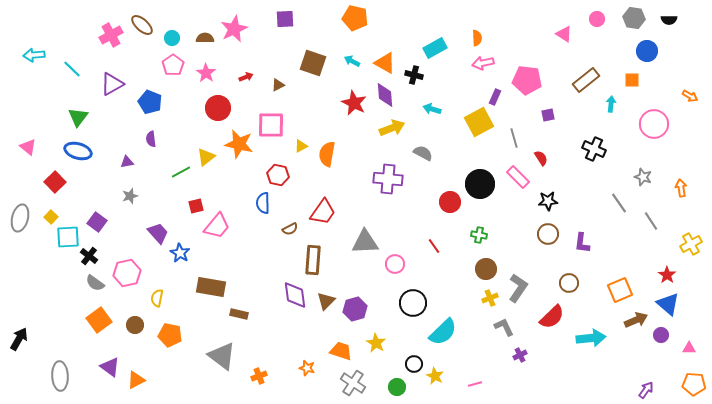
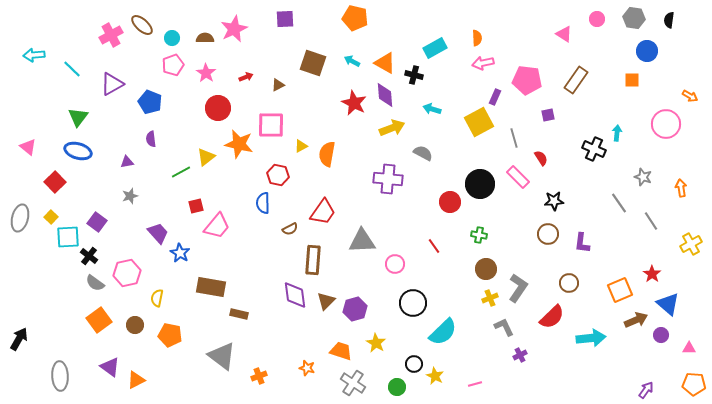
black semicircle at (669, 20): rotated 98 degrees clockwise
pink pentagon at (173, 65): rotated 15 degrees clockwise
brown rectangle at (586, 80): moved 10 px left; rotated 16 degrees counterclockwise
cyan arrow at (611, 104): moved 6 px right, 29 px down
pink circle at (654, 124): moved 12 px right
black star at (548, 201): moved 6 px right
gray triangle at (365, 242): moved 3 px left, 1 px up
red star at (667, 275): moved 15 px left, 1 px up
